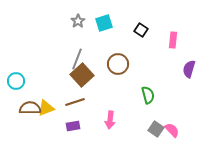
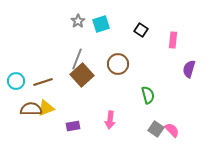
cyan square: moved 3 px left, 1 px down
brown line: moved 32 px left, 20 px up
brown semicircle: moved 1 px right, 1 px down
